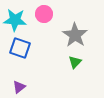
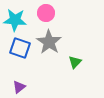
pink circle: moved 2 px right, 1 px up
gray star: moved 26 px left, 7 px down
